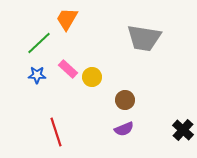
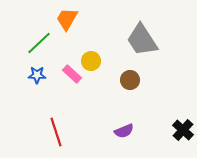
gray trapezoid: moved 2 px left, 2 px down; rotated 48 degrees clockwise
pink rectangle: moved 4 px right, 5 px down
yellow circle: moved 1 px left, 16 px up
brown circle: moved 5 px right, 20 px up
purple semicircle: moved 2 px down
